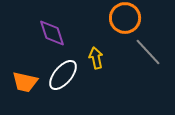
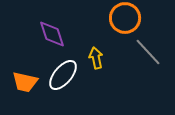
purple diamond: moved 1 px down
